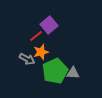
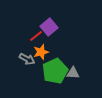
purple square: moved 2 px down
